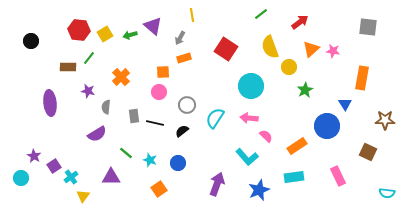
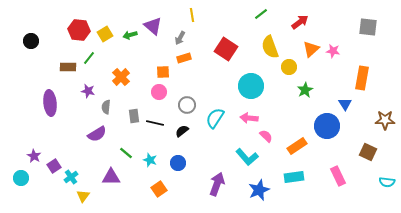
cyan semicircle at (387, 193): moved 11 px up
